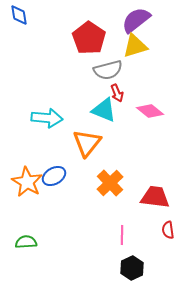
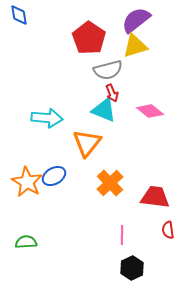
red arrow: moved 5 px left
